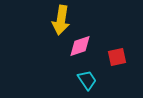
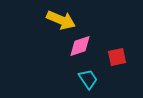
yellow arrow: rotated 76 degrees counterclockwise
cyan trapezoid: moved 1 px right, 1 px up
